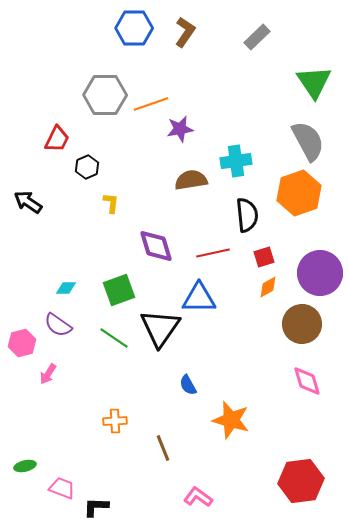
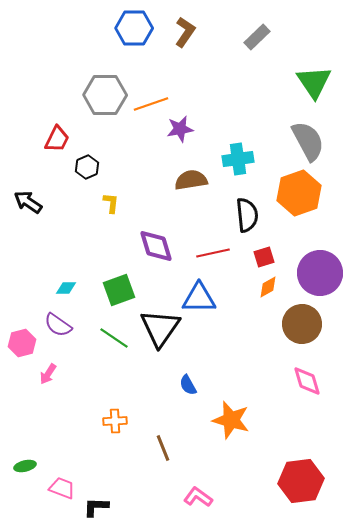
cyan cross: moved 2 px right, 2 px up
